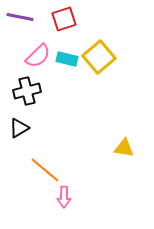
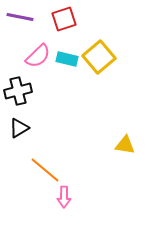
black cross: moved 9 px left
yellow triangle: moved 1 px right, 3 px up
